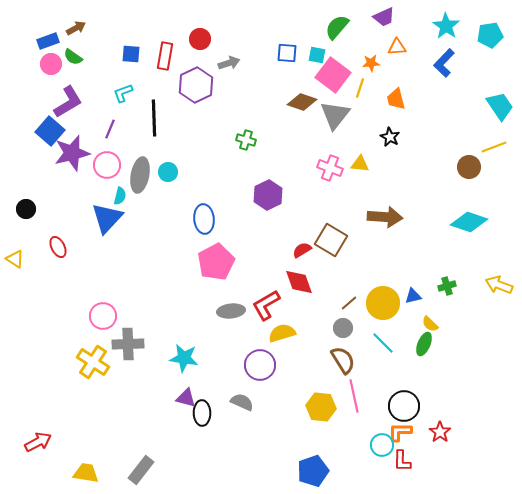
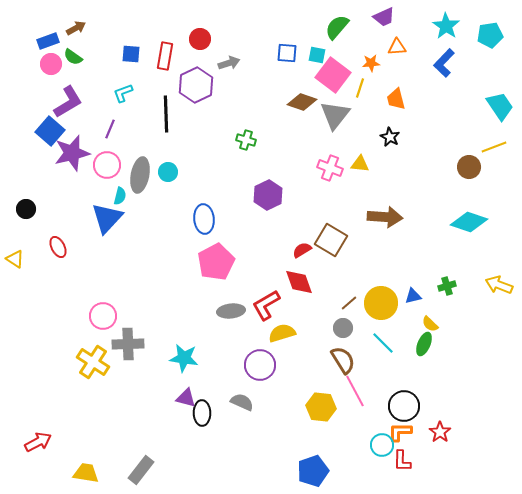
black line at (154, 118): moved 12 px right, 4 px up
yellow circle at (383, 303): moved 2 px left
pink line at (354, 396): moved 1 px right, 5 px up; rotated 16 degrees counterclockwise
